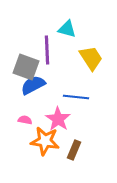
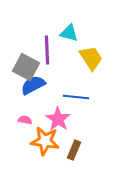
cyan triangle: moved 2 px right, 4 px down
gray square: rotated 8 degrees clockwise
